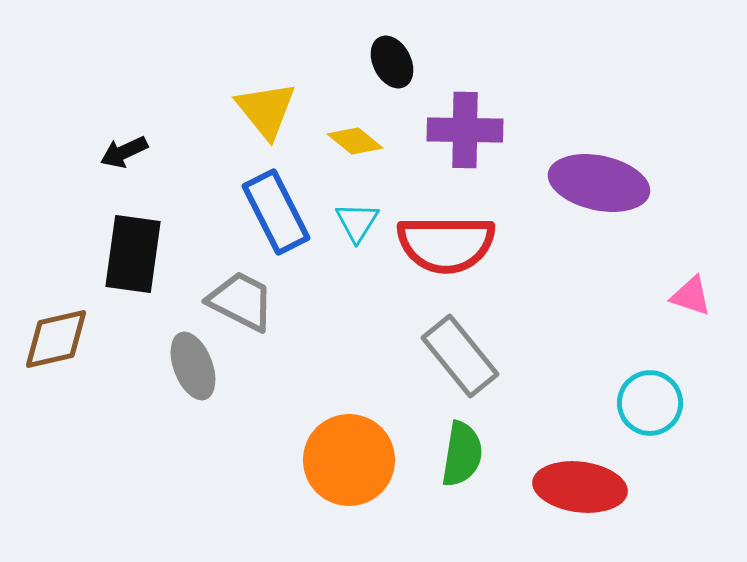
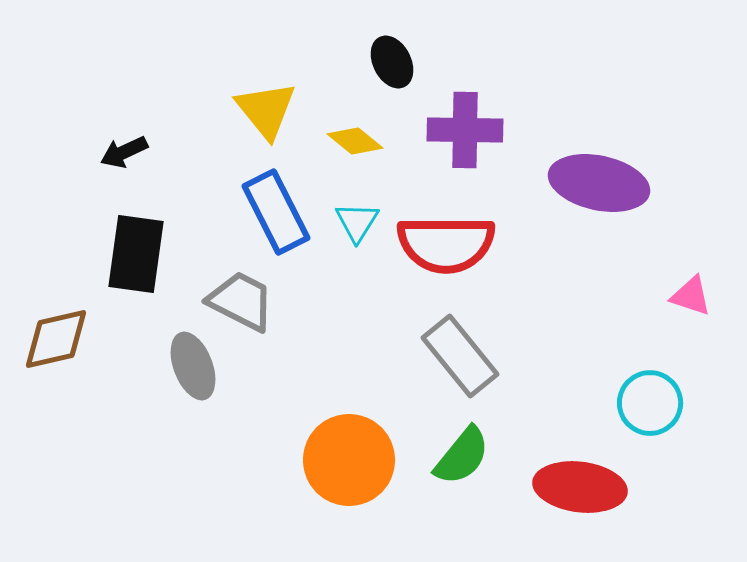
black rectangle: moved 3 px right
green semicircle: moved 2 px down; rotated 30 degrees clockwise
